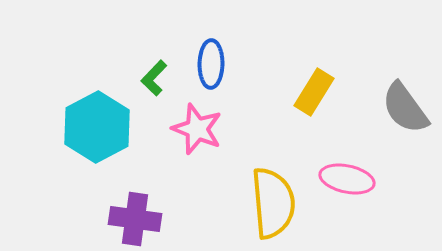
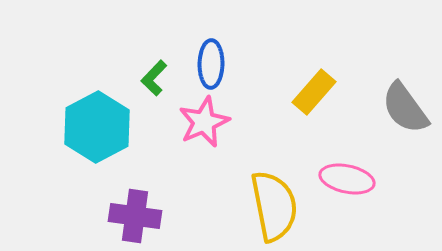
yellow rectangle: rotated 9 degrees clockwise
pink star: moved 7 px right, 7 px up; rotated 27 degrees clockwise
yellow semicircle: moved 1 px right, 3 px down; rotated 6 degrees counterclockwise
purple cross: moved 3 px up
